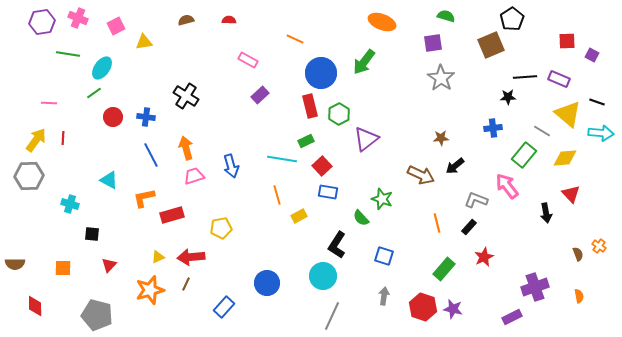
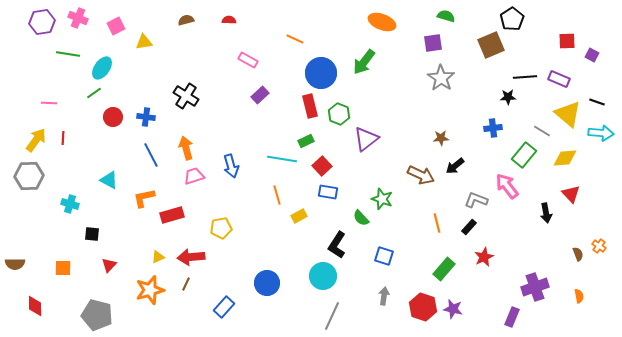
green hexagon at (339, 114): rotated 10 degrees counterclockwise
purple rectangle at (512, 317): rotated 42 degrees counterclockwise
